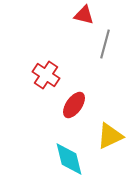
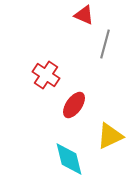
red triangle: rotated 10 degrees clockwise
